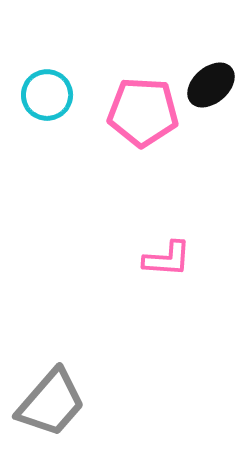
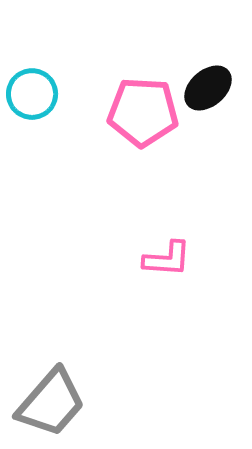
black ellipse: moved 3 px left, 3 px down
cyan circle: moved 15 px left, 1 px up
